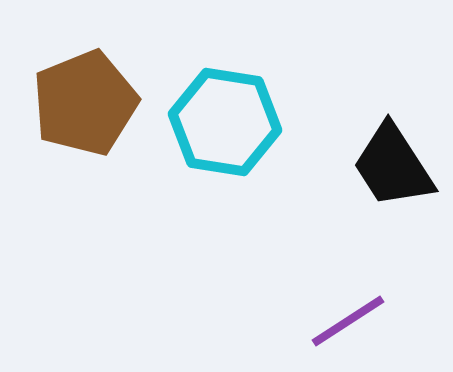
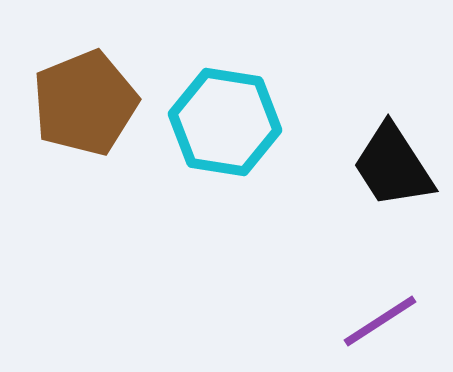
purple line: moved 32 px right
